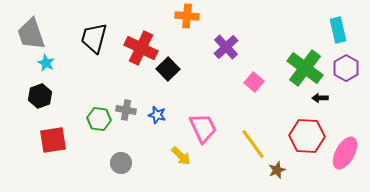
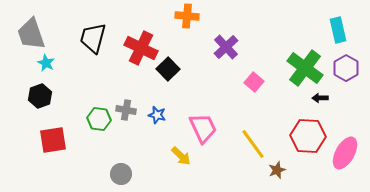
black trapezoid: moved 1 px left
red hexagon: moved 1 px right
gray circle: moved 11 px down
